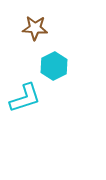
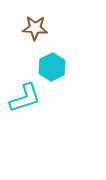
cyan hexagon: moved 2 px left, 1 px down
